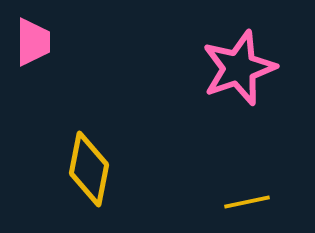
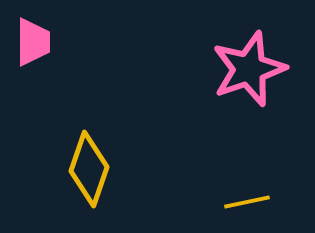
pink star: moved 10 px right, 1 px down
yellow diamond: rotated 8 degrees clockwise
